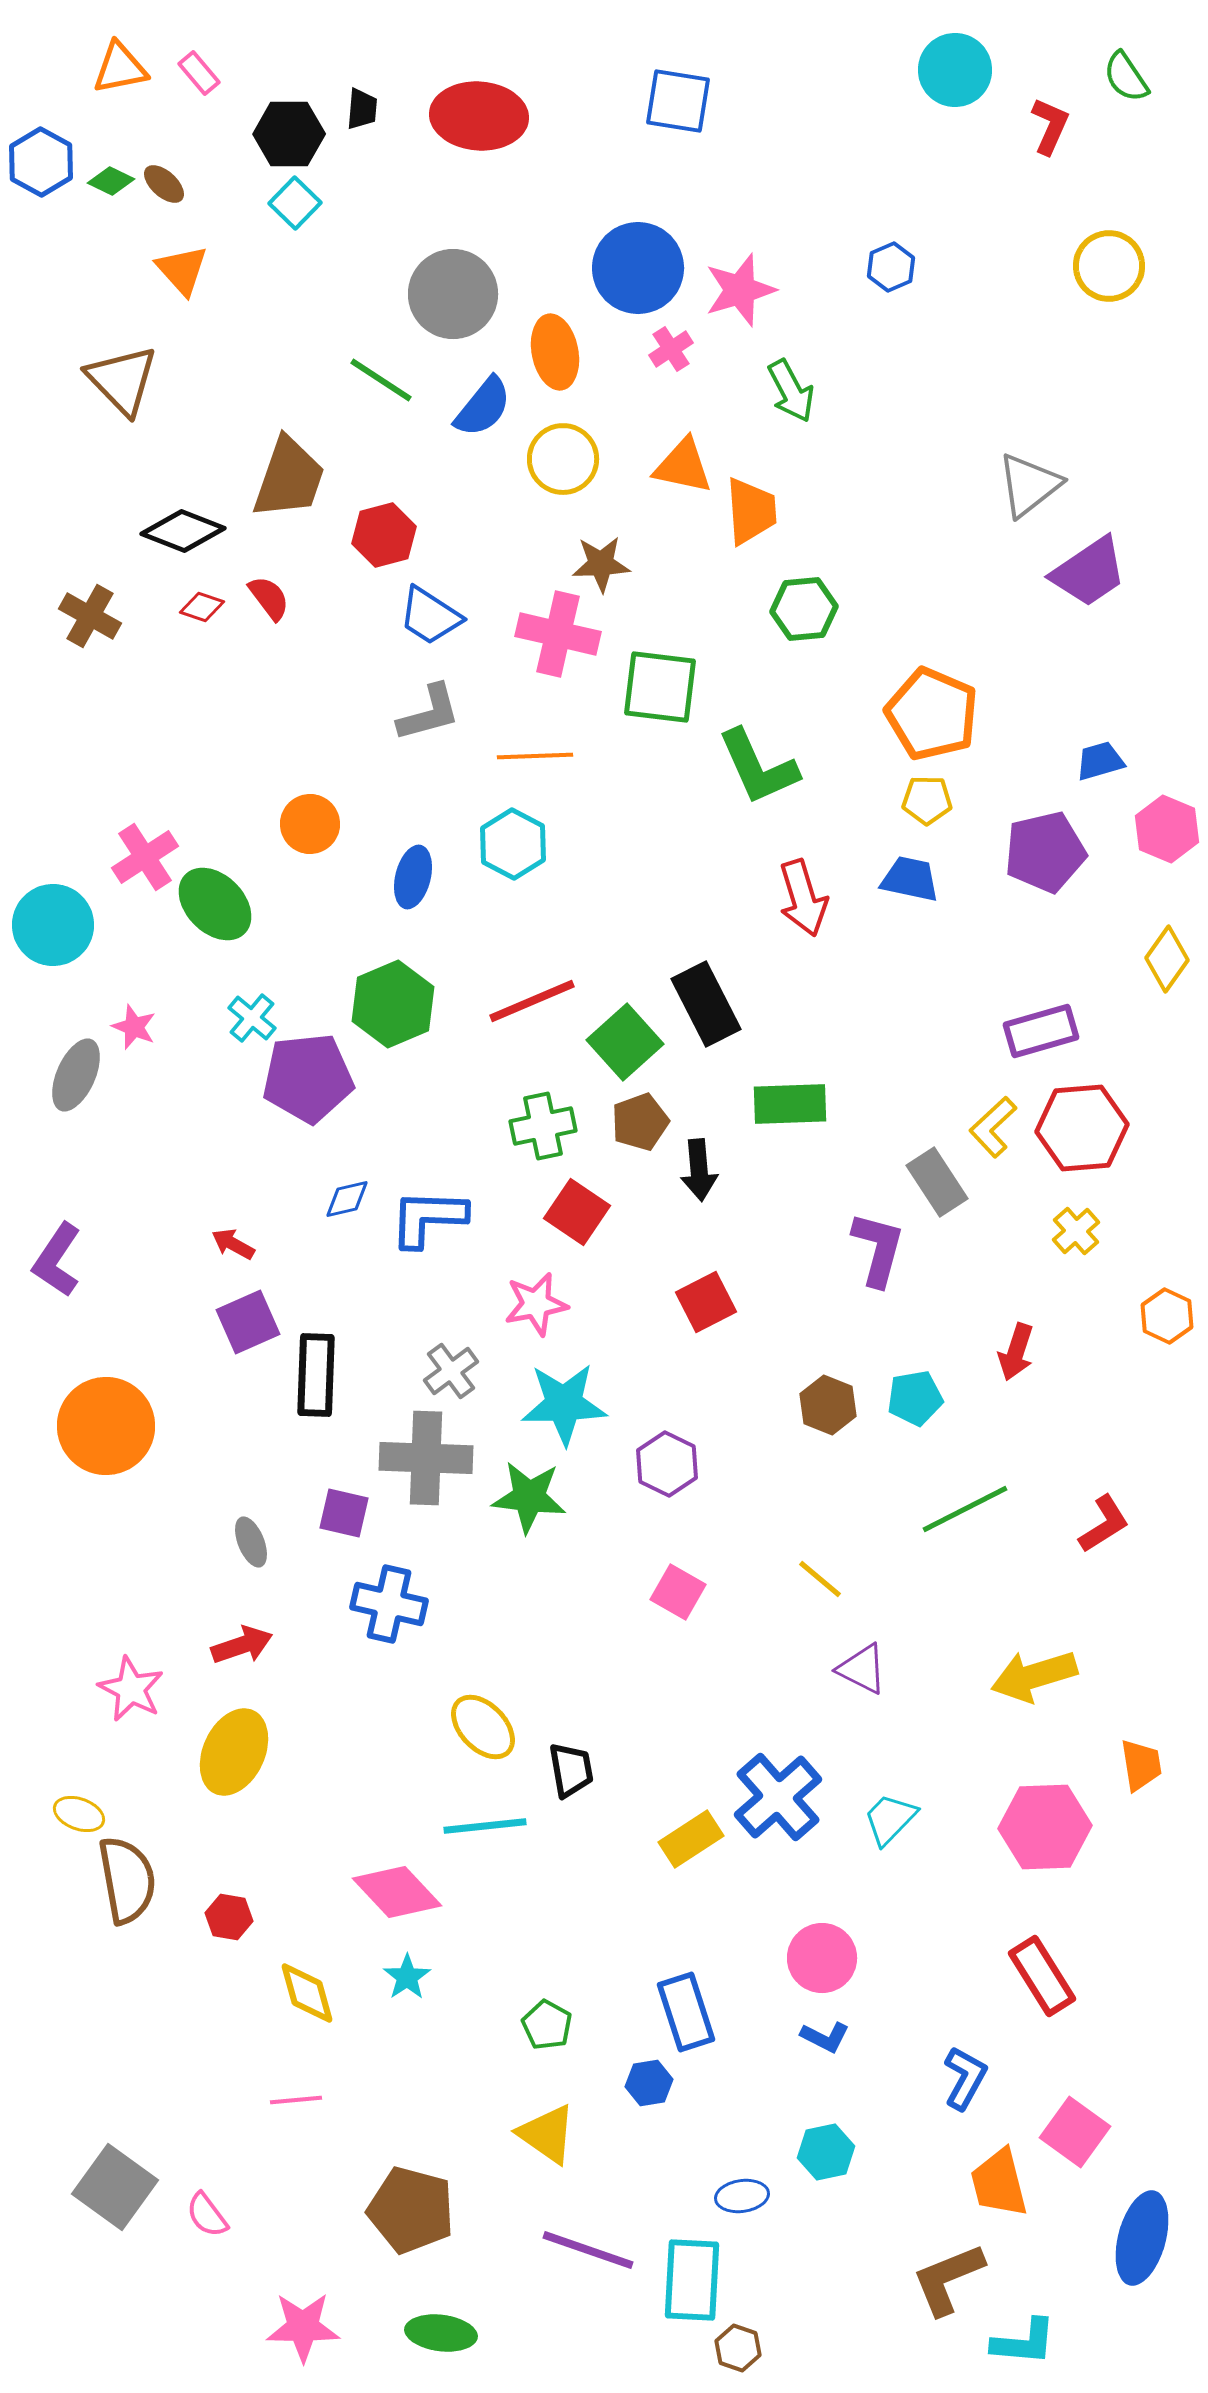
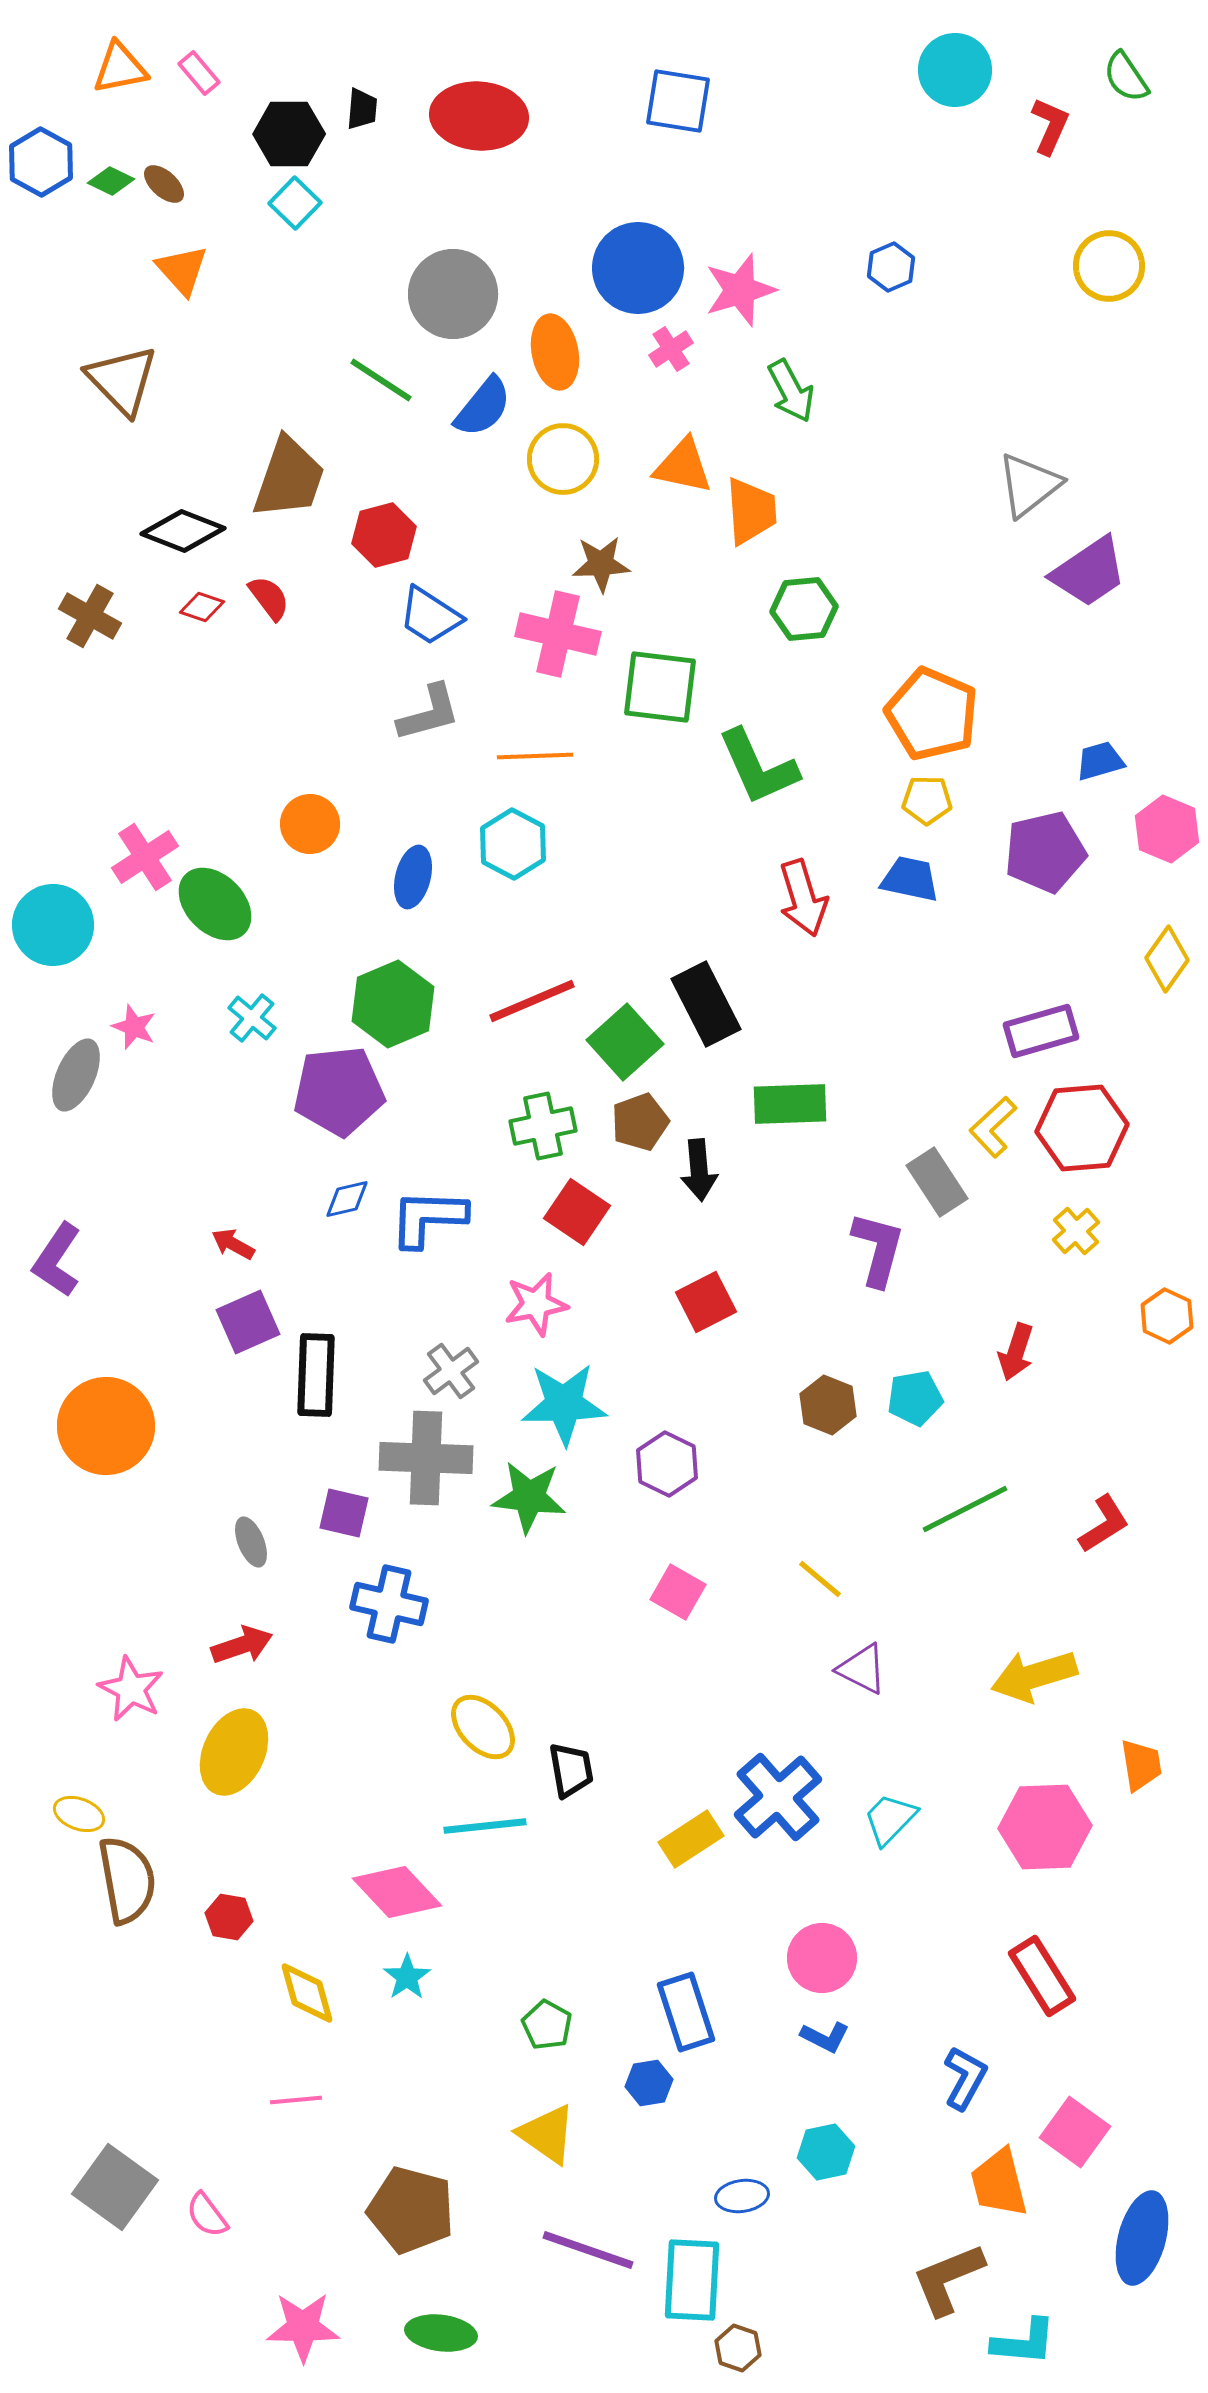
purple pentagon at (308, 1078): moved 31 px right, 13 px down
